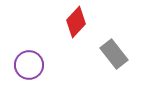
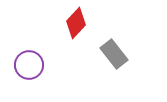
red diamond: moved 1 px down
